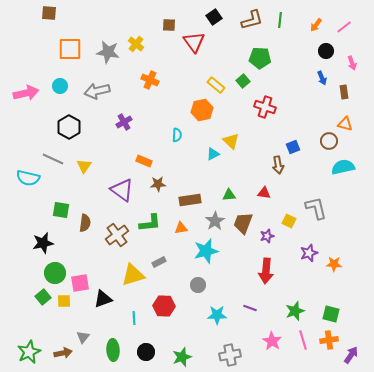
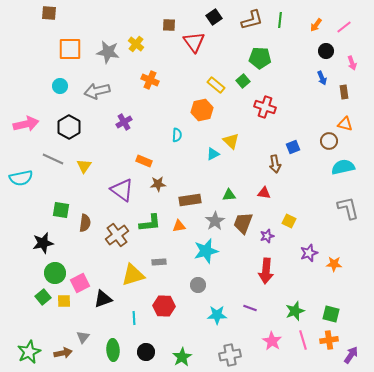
pink arrow at (26, 93): moved 31 px down
brown arrow at (278, 165): moved 3 px left, 1 px up
cyan semicircle at (28, 178): moved 7 px left; rotated 25 degrees counterclockwise
gray L-shape at (316, 208): moved 32 px right
orange triangle at (181, 228): moved 2 px left, 2 px up
gray rectangle at (159, 262): rotated 24 degrees clockwise
pink square at (80, 283): rotated 18 degrees counterclockwise
green star at (182, 357): rotated 12 degrees counterclockwise
